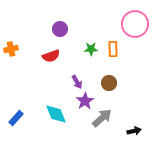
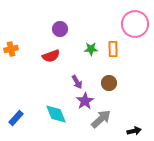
gray arrow: moved 1 px left, 1 px down
